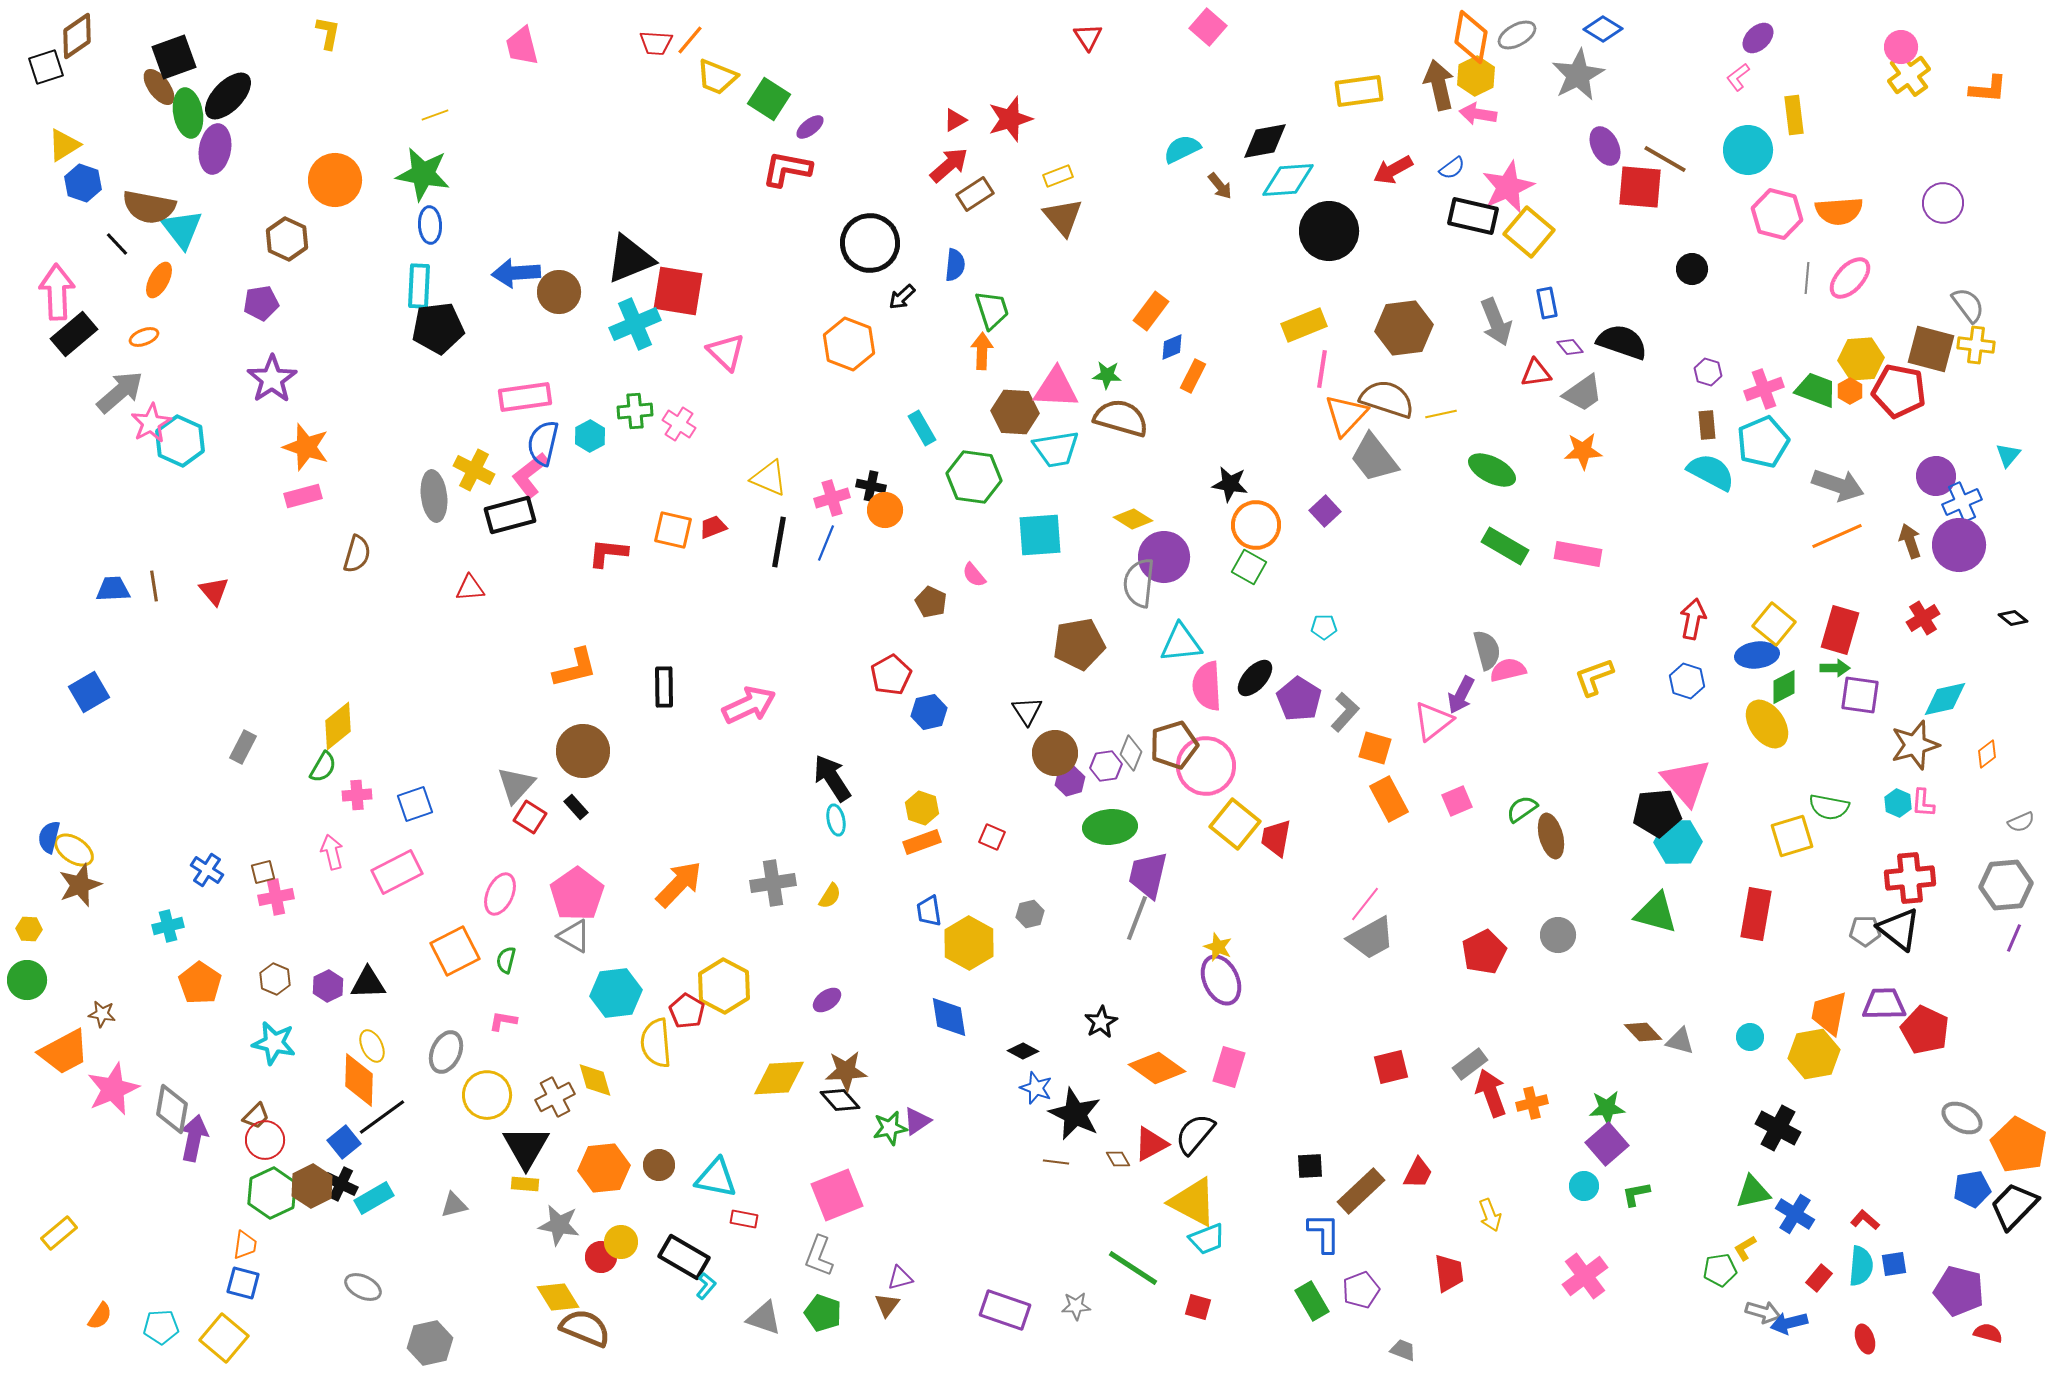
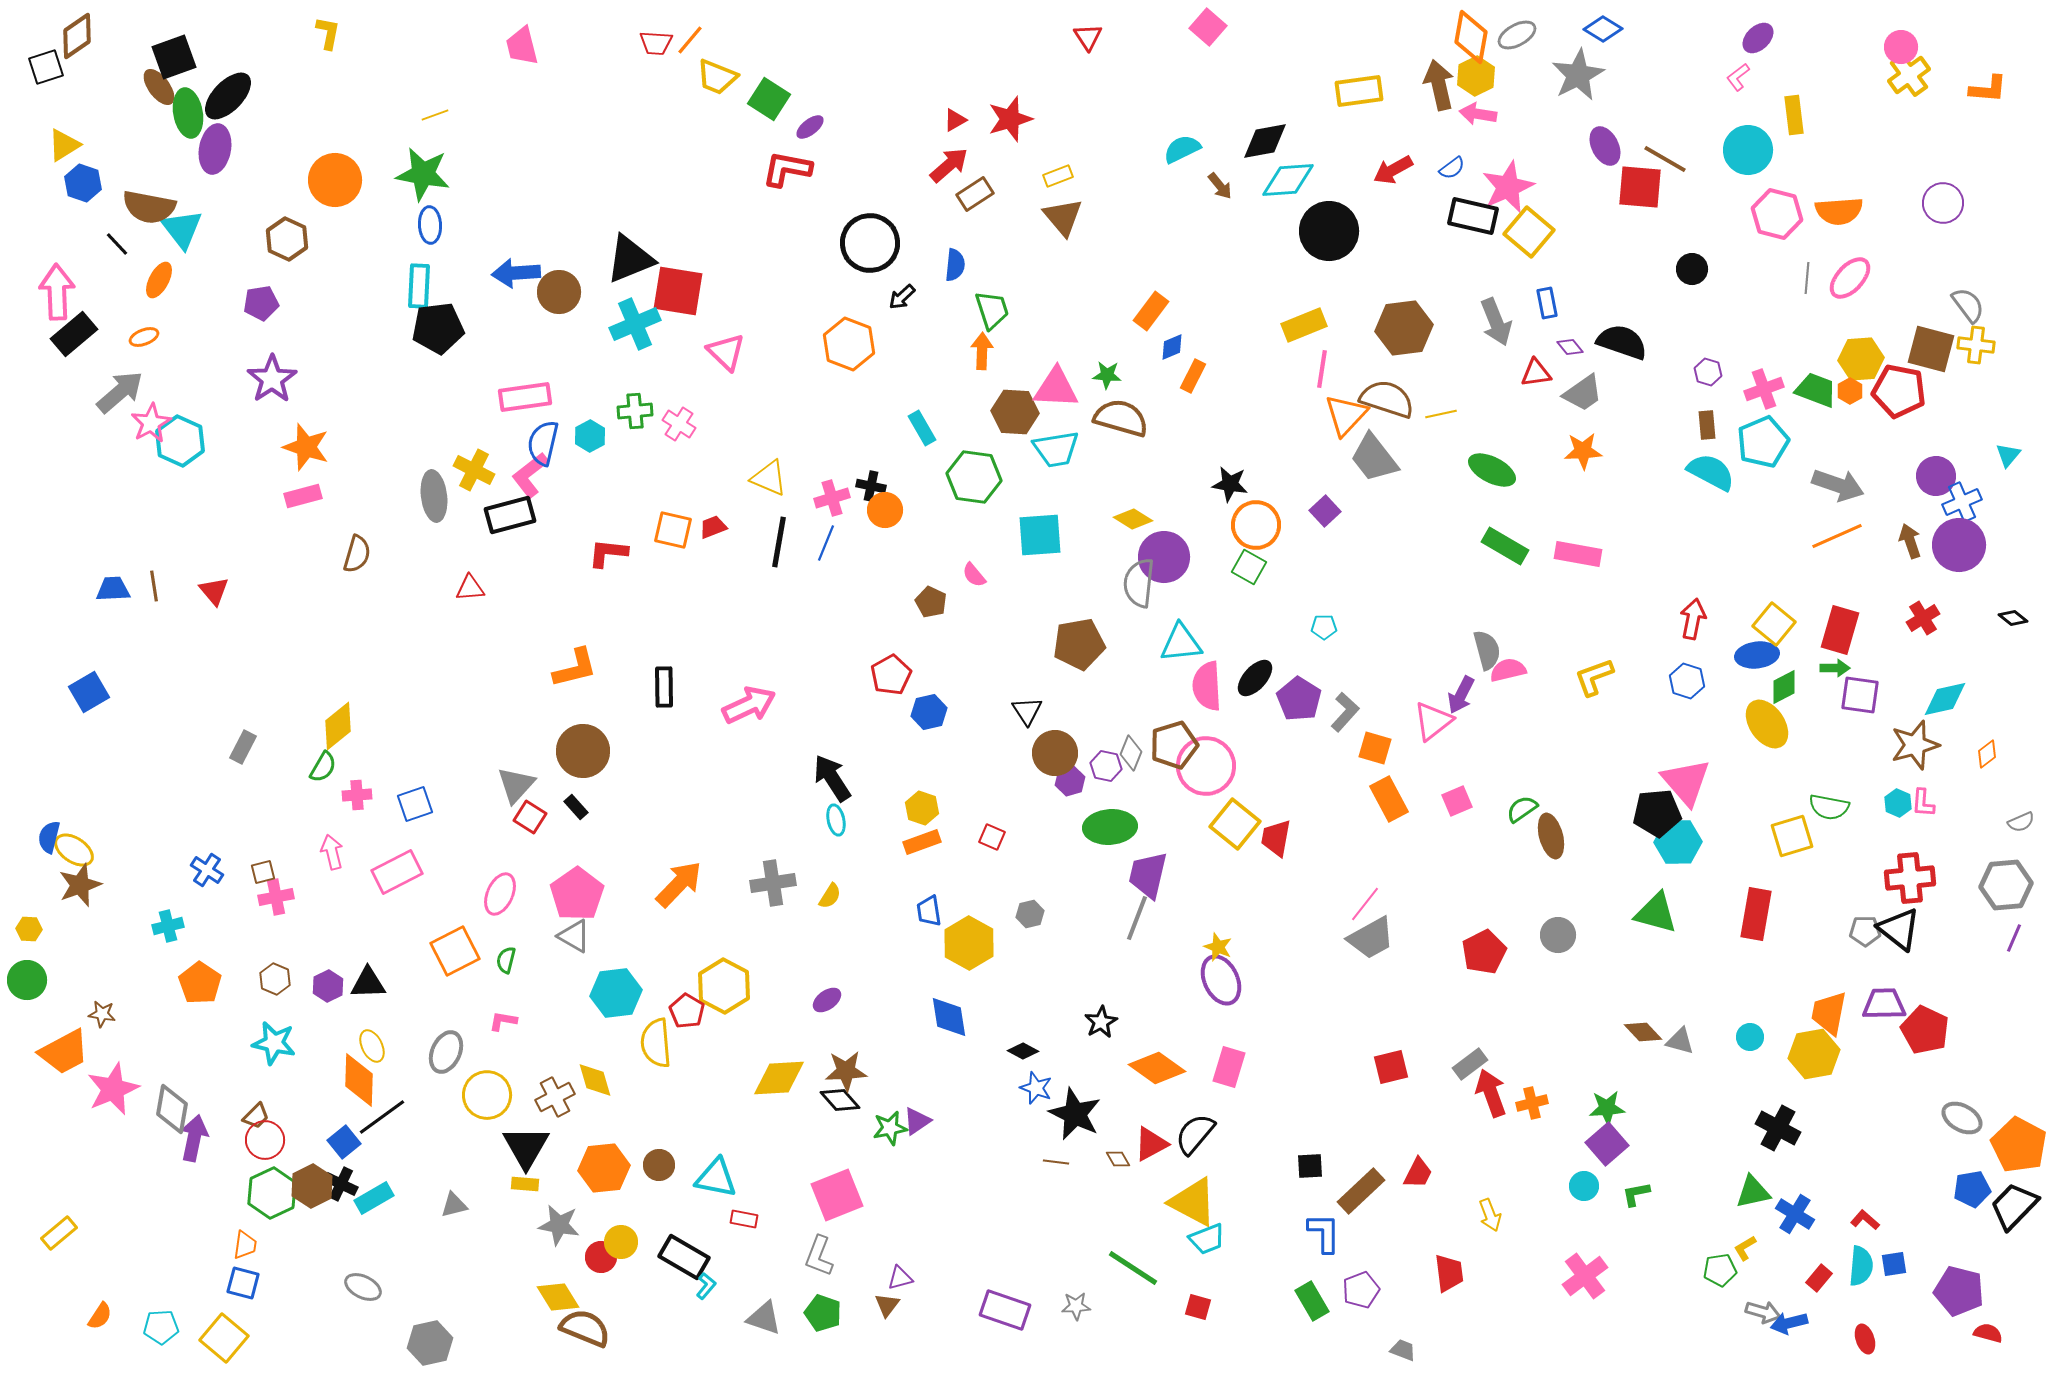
purple hexagon at (1106, 766): rotated 20 degrees clockwise
